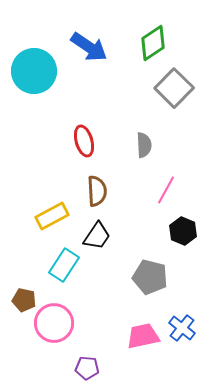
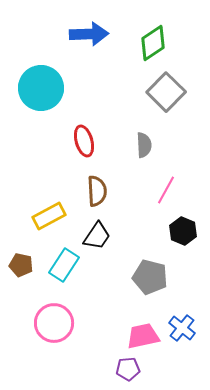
blue arrow: moved 13 px up; rotated 36 degrees counterclockwise
cyan circle: moved 7 px right, 17 px down
gray square: moved 8 px left, 4 px down
yellow rectangle: moved 3 px left
brown pentagon: moved 3 px left, 35 px up
purple pentagon: moved 41 px right, 1 px down; rotated 10 degrees counterclockwise
